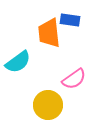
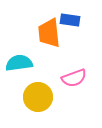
cyan semicircle: moved 1 px right, 1 px down; rotated 152 degrees counterclockwise
pink semicircle: moved 1 px up; rotated 15 degrees clockwise
yellow circle: moved 10 px left, 8 px up
